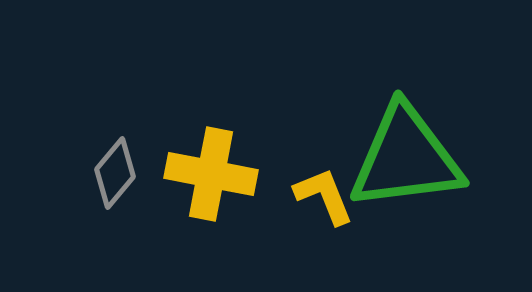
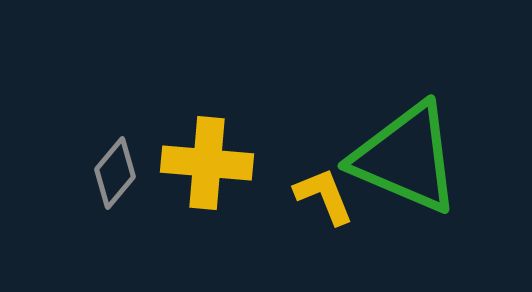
green triangle: rotated 30 degrees clockwise
yellow cross: moved 4 px left, 11 px up; rotated 6 degrees counterclockwise
